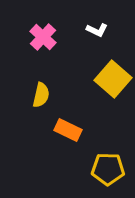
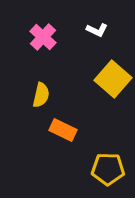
orange rectangle: moved 5 px left
